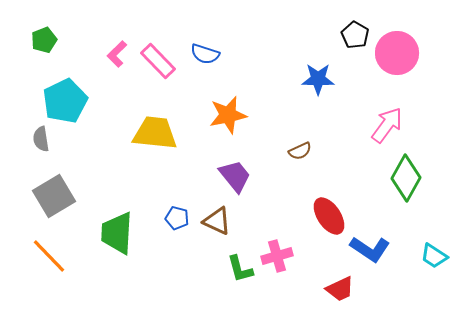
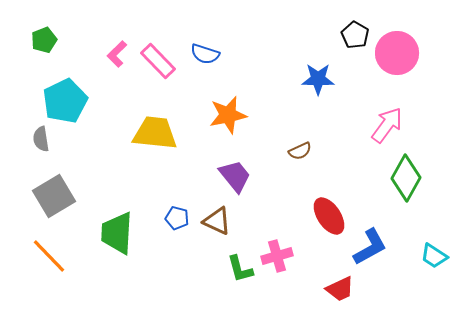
blue L-shape: moved 2 px up; rotated 63 degrees counterclockwise
